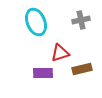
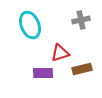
cyan ellipse: moved 6 px left, 3 px down
